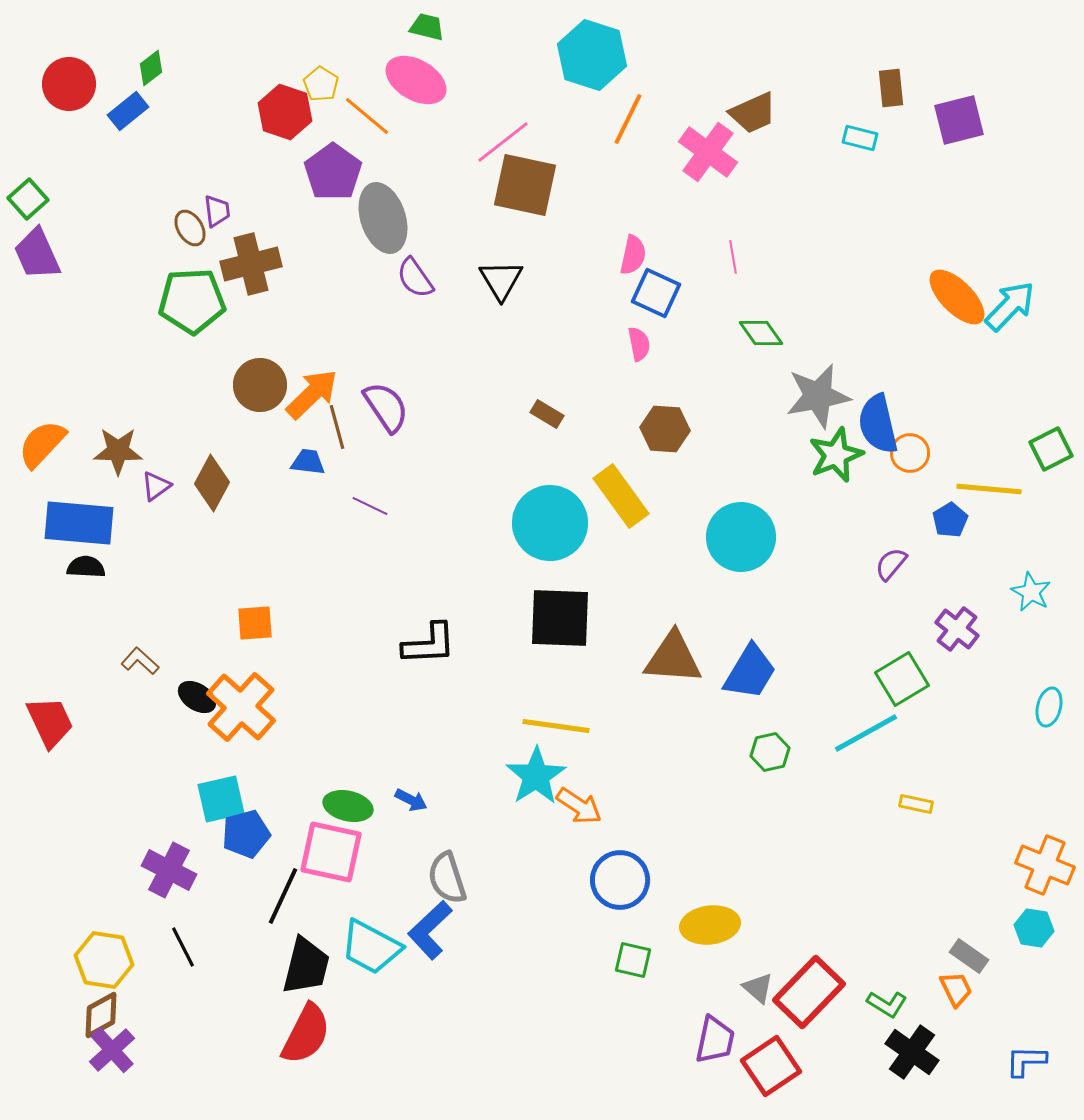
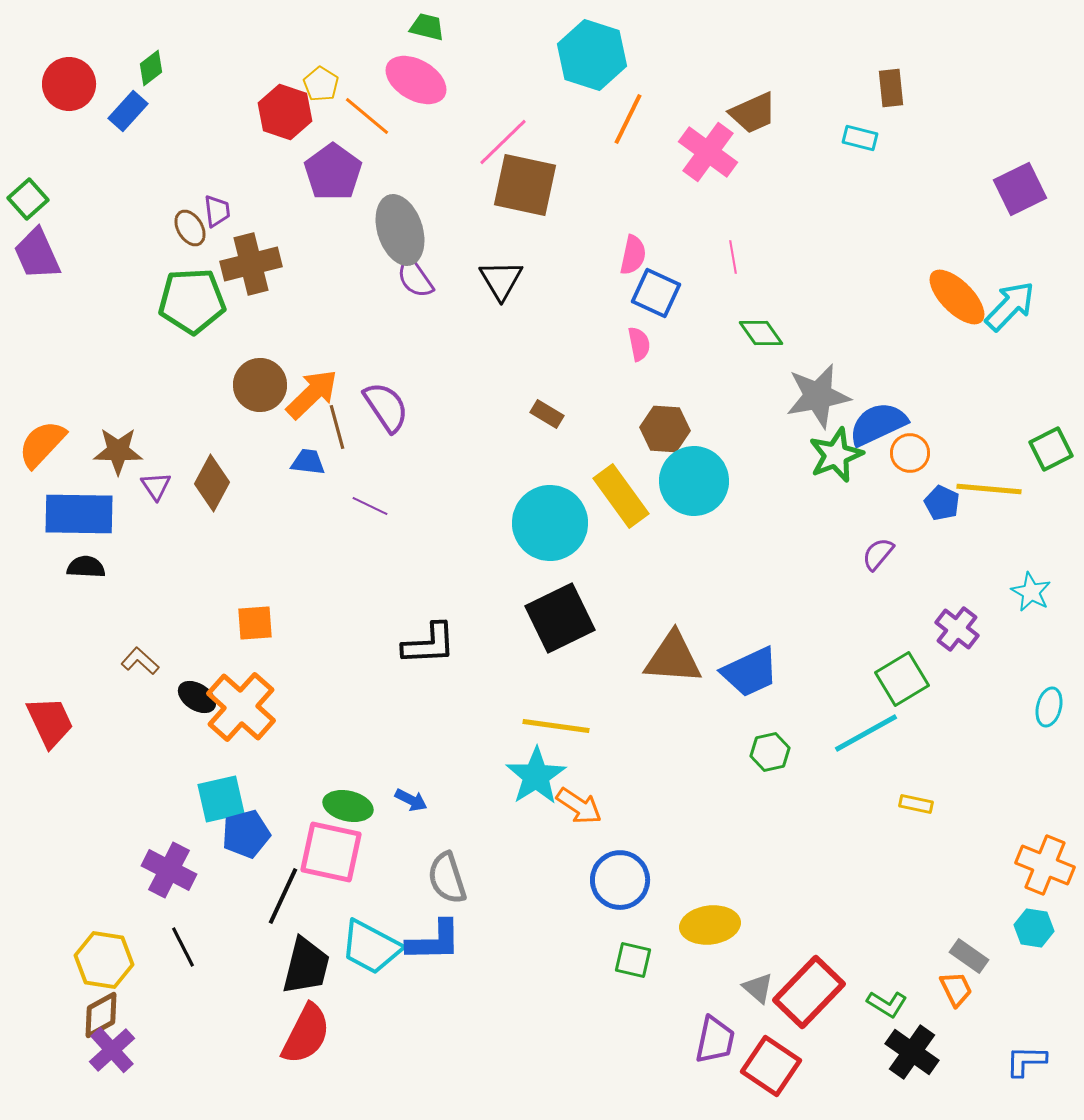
blue rectangle at (128, 111): rotated 9 degrees counterclockwise
purple square at (959, 120): moved 61 px right, 69 px down; rotated 12 degrees counterclockwise
pink line at (503, 142): rotated 6 degrees counterclockwise
gray ellipse at (383, 218): moved 17 px right, 12 px down
blue semicircle at (878, 424): rotated 78 degrees clockwise
purple triangle at (156, 486): rotated 28 degrees counterclockwise
blue pentagon at (950, 520): moved 8 px left, 17 px up; rotated 16 degrees counterclockwise
blue rectangle at (79, 523): moved 9 px up; rotated 4 degrees counterclockwise
cyan circle at (741, 537): moved 47 px left, 56 px up
purple semicircle at (891, 564): moved 13 px left, 10 px up
black square at (560, 618): rotated 28 degrees counterclockwise
blue trapezoid at (750, 672): rotated 34 degrees clockwise
blue L-shape at (430, 930): moved 4 px right, 11 px down; rotated 138 degrees counterclockwise
red square at (771, 1066): rotated 22 degrees counterclockwise
